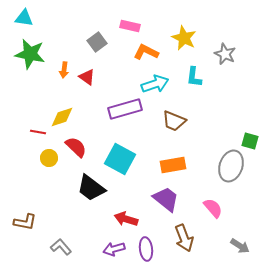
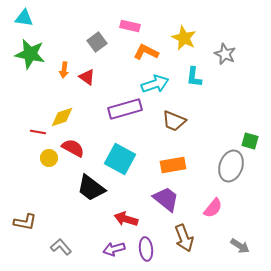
red semicircle: moved 3 px left, 1 px down; rotated 15 degrees counterclockwise
pink semicircle: rotated 80 degrees clockwise
